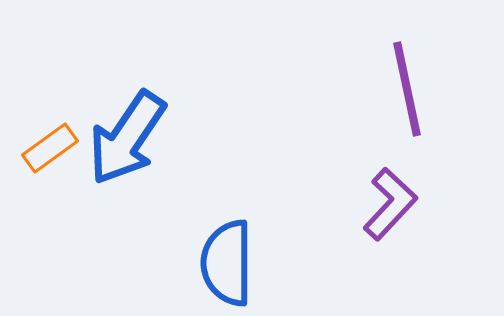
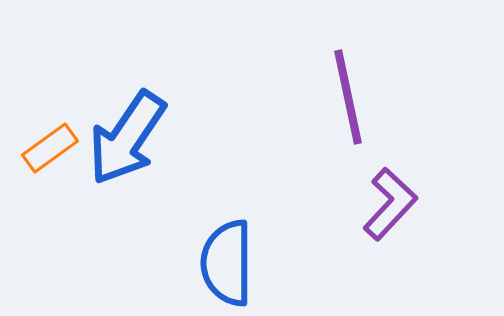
purple line: moved 59 px left, 8 px down
